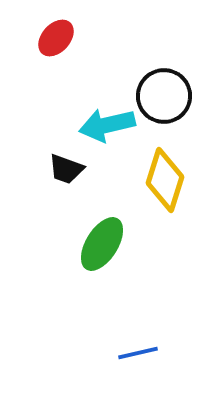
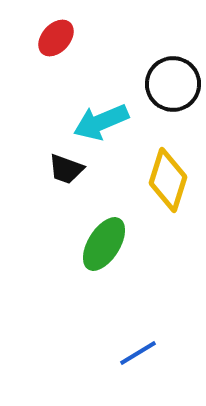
black circle: moved 9 px right, 12 px up
cyan arrow: moved 6 px left, 3 px up; rotated 10 degrees counterclockwise
yellow diamond: moved 3 px right
green ellipse: moved 2 px right
blue line: rotated 18 degrees counterclockwise
